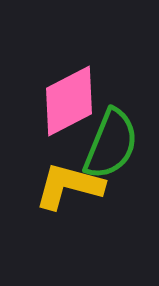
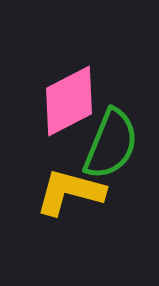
yellow L-shape: moved 1 px right, 6 px down
